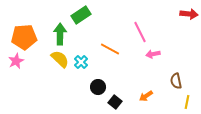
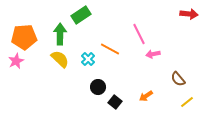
pink line: moved 1 px left, 2 px down
cyan cross: moved 7 px right, 3 px up
brown semicircle: moved 2 px right, 2 px up; rotated 28 degrees counterclockwise
yellow line: rotated 40 degrees clockwise
